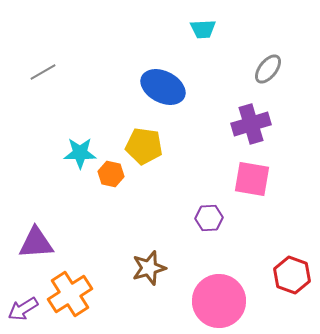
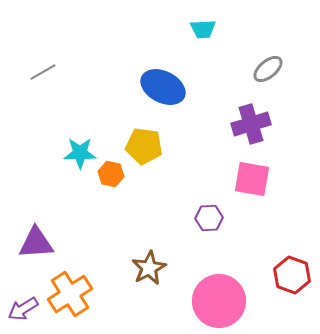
gray ellipse: rotated 12 degrees clockwise
brown star: rotated 12 degrees counterclockwise
